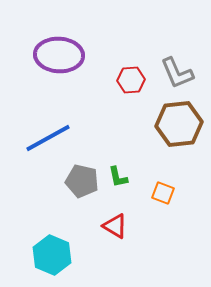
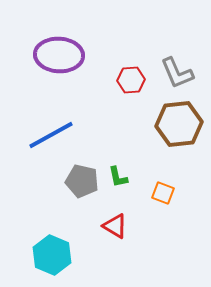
blue line: moved 3 px right, 3 px up
